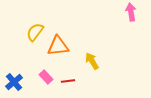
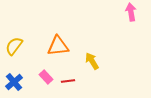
yellow semicircle: moved 21 px left, 14 px down
